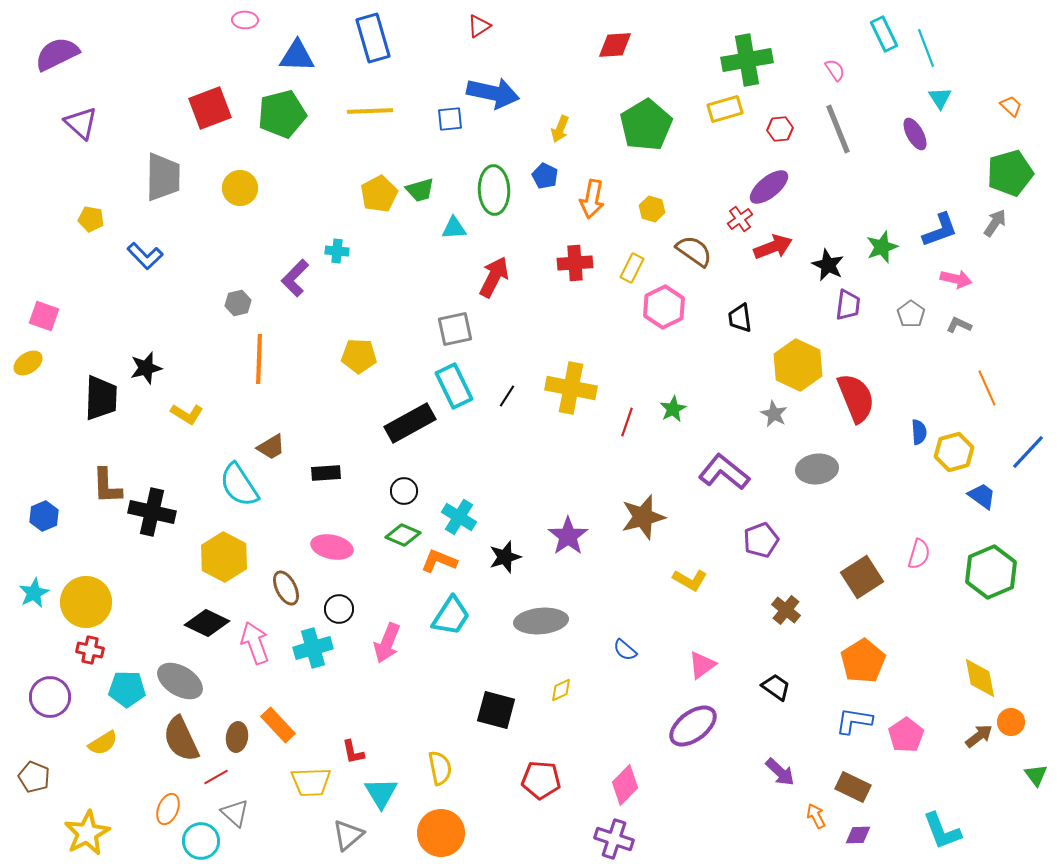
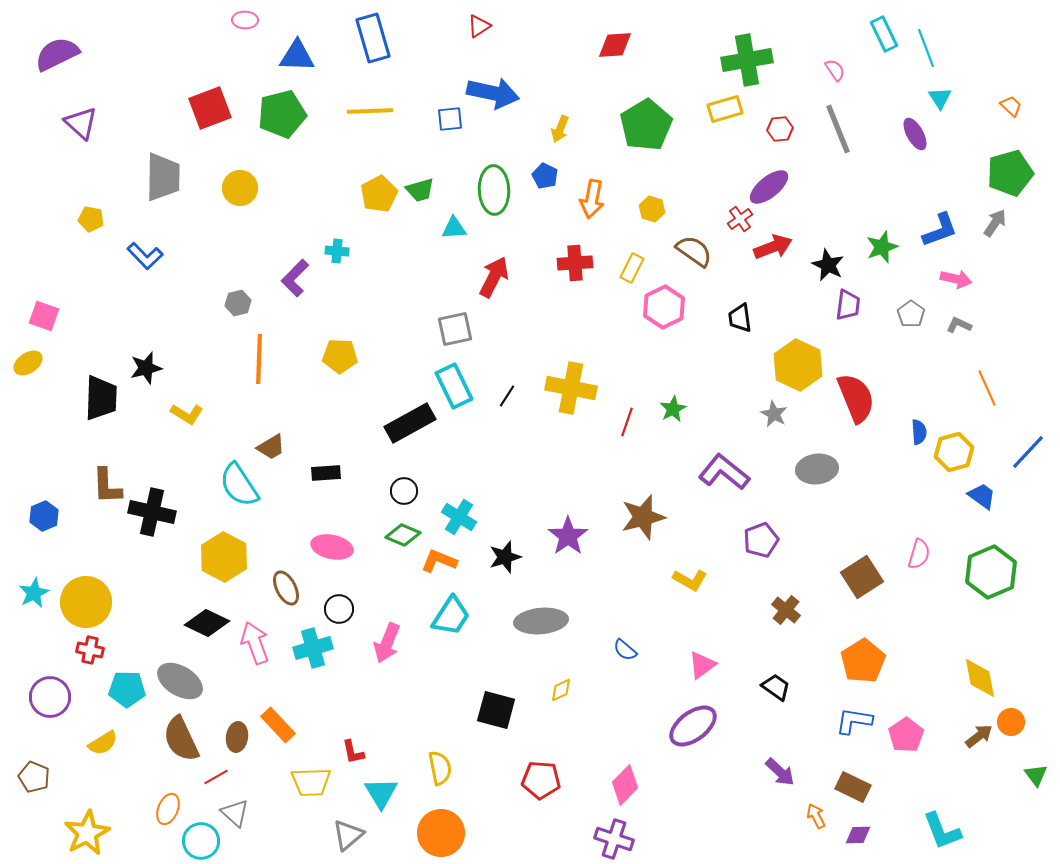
yellow pentagon at (359, 356): moved 19 px left
